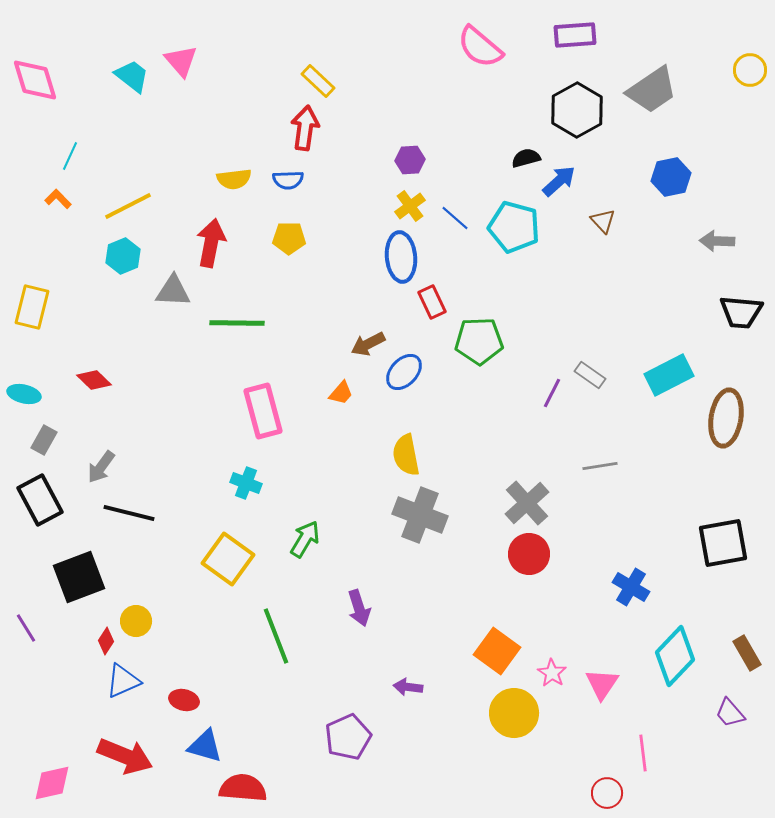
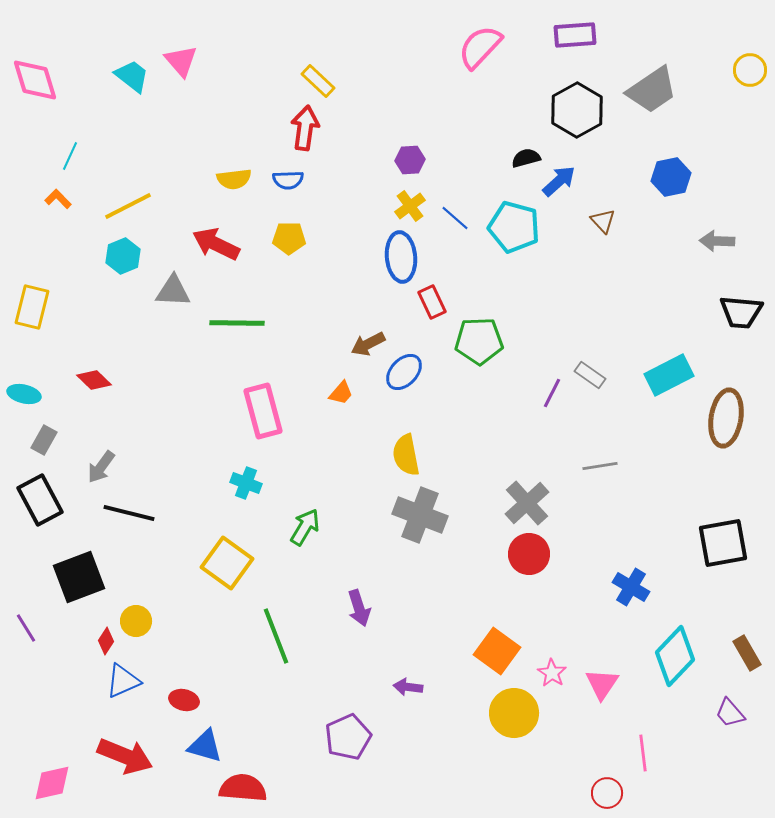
pink semicircle at (480, 47): rotated 93 degrees clockwise
red arrow at (211, 243): moved 5 px right, 1 px down; rotated 75 degrees counterclockwise
green arrow at (305, 539): moved 12 px up
yellow square at (228, 559): moved 1 px left, 4 px down
